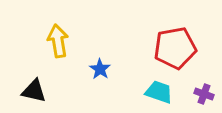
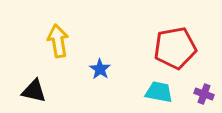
cyan trapezoid: rotated 8 degrees counterclockwise
